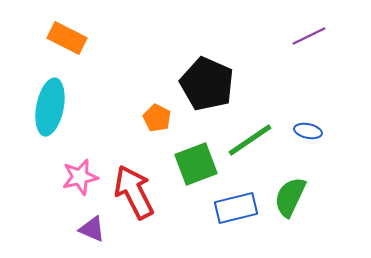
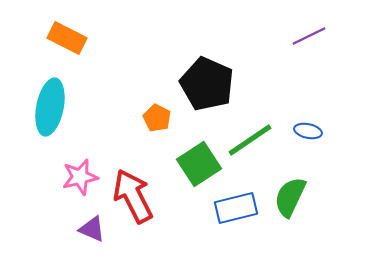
green square: moved 3 px right; rotated 12 degrees counterclockwise
red arrow: moved 1 px left, 4 px down
